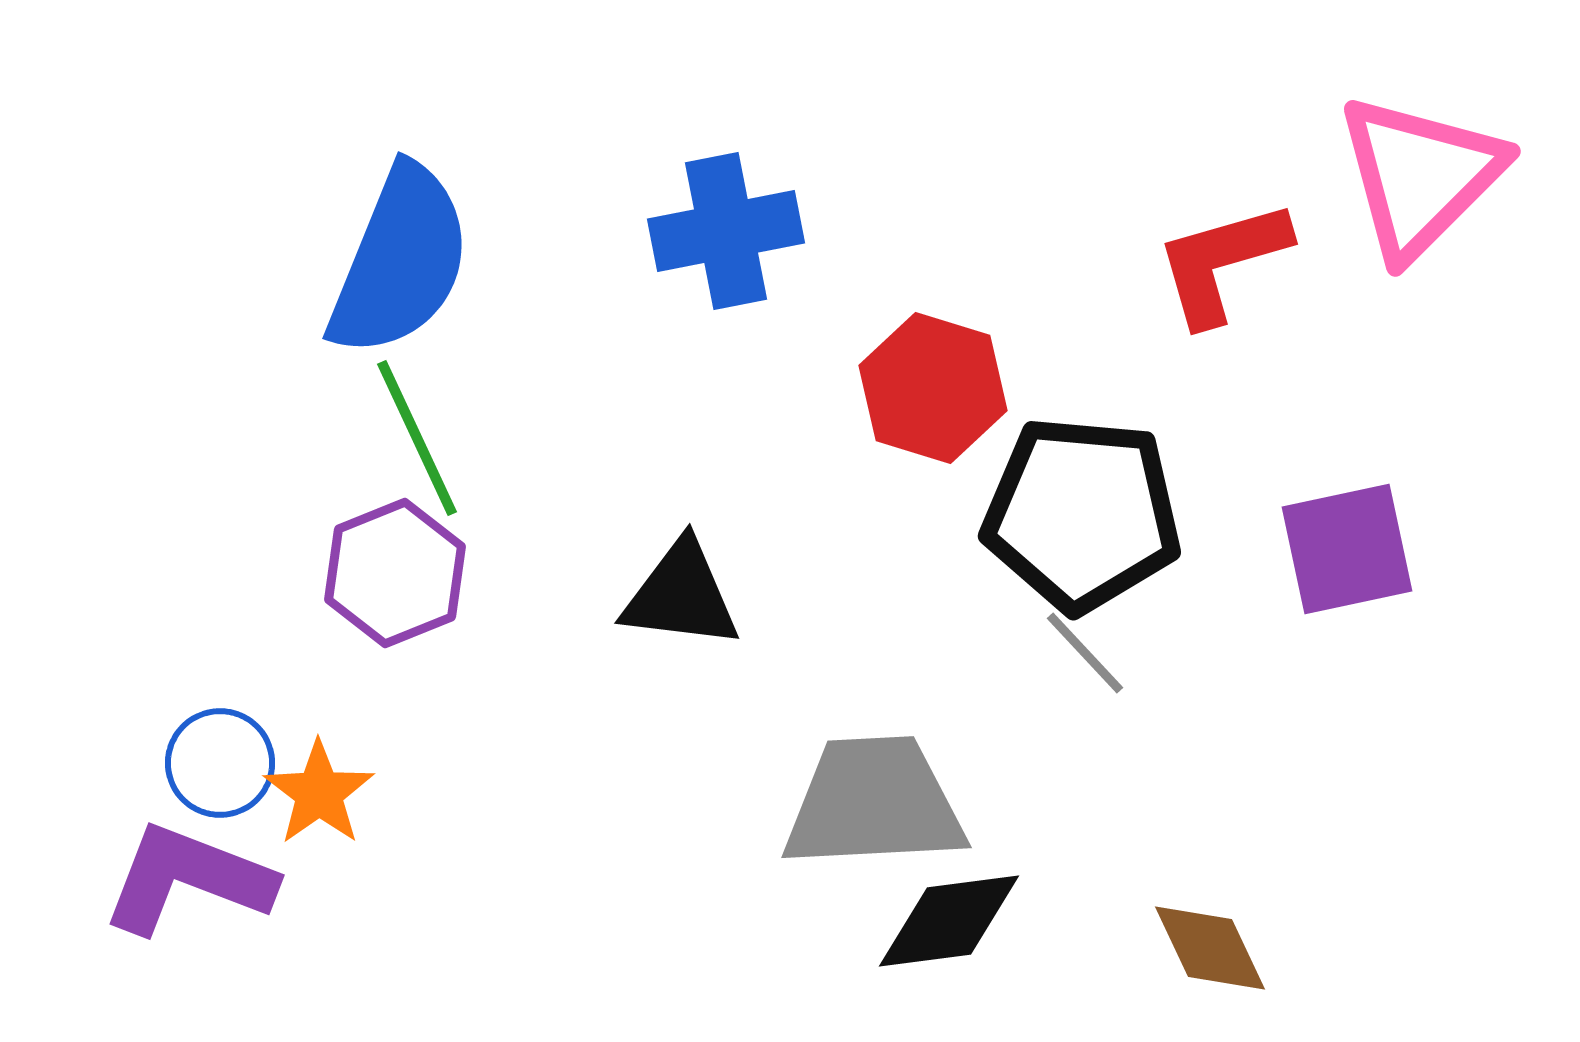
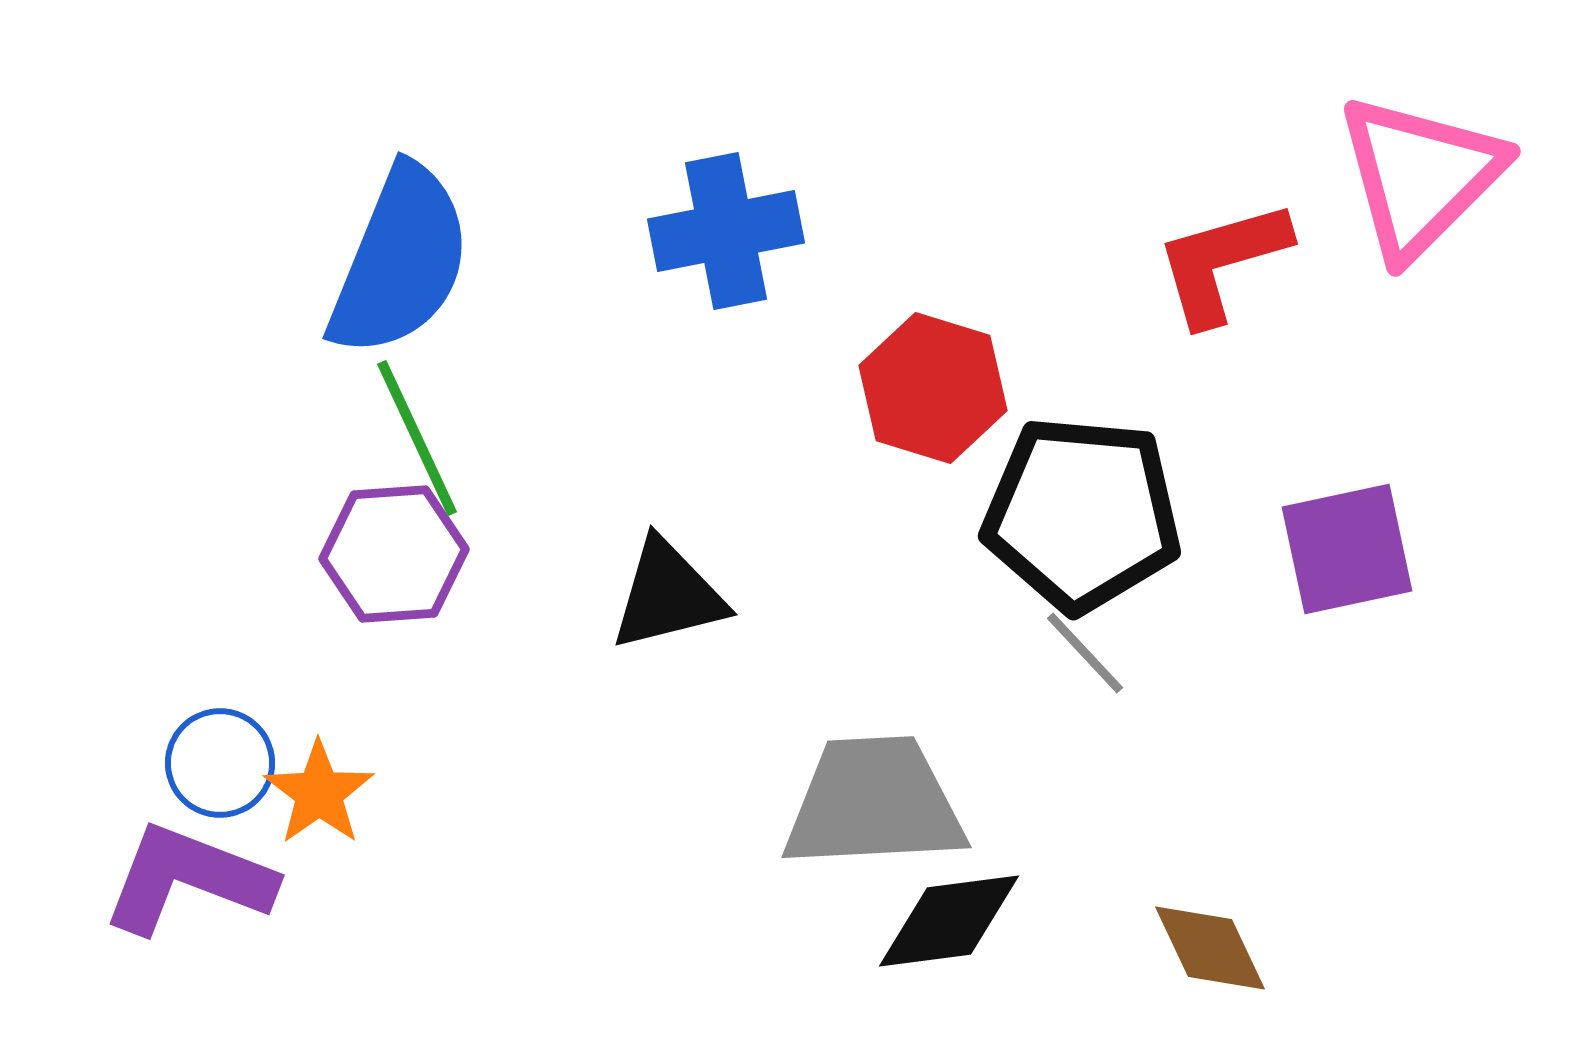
purple hexagon: moved 1 px left, 19 px up; rotated 18 degrees clockwise
black triangle: moved 13 px left; rotated 21 degrees counterclockwise
